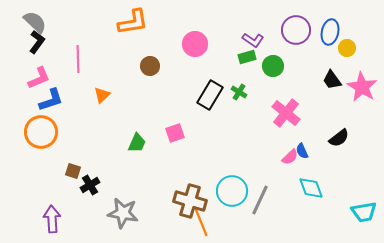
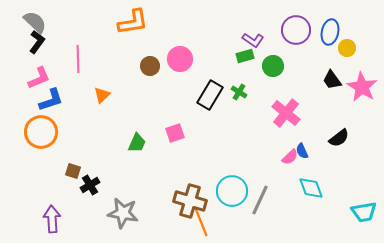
pink circle: moved 15 px left, 15 px down
green rectangle: moved 2 px left, 1 px up
